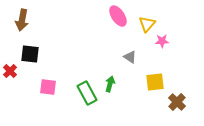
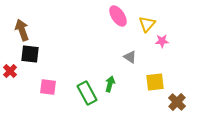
brown arrow: moved 10 px down; rotated 150 degrees clockwise
